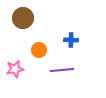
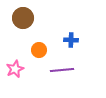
pink star: rotated 12 degrees counterclockwise
